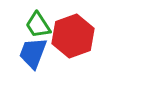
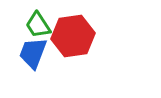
red hexagon: rotated 12 degrees clockwise
